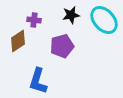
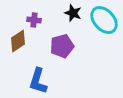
black star: moved 2 px right, 2 px up; rotated 30 degrees clockwise
